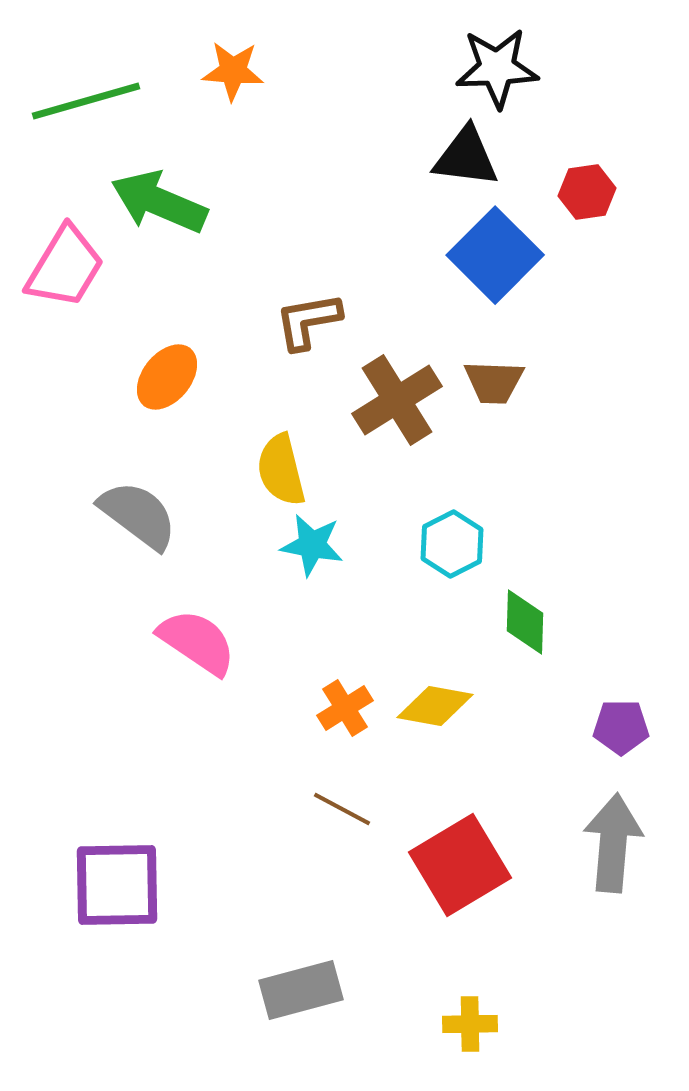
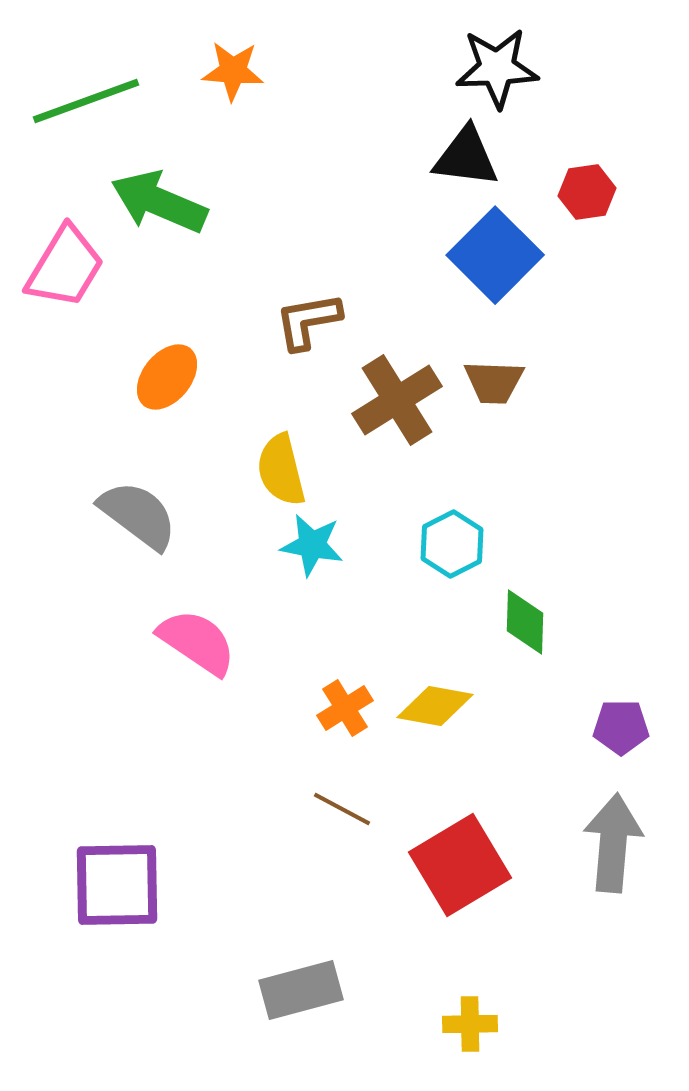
green line: rotated 4 degrees counterclockwise
